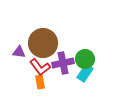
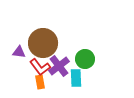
purple cross: moved 4 px left, 3 px down; rotated 25 degrees counterclockwise
cyan rectangle: moved 9 px left, 5 px down; rotated 36 degrees counterclockwise
